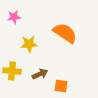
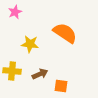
pink star: moved 1 px right, 5 px up; rotated 16 degrees counterclockwise
yellow star: moved 1 px right; rotated 12 degrees clockwise
